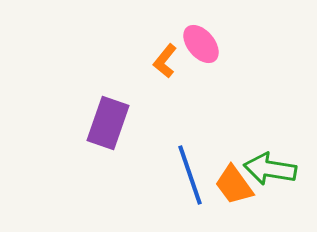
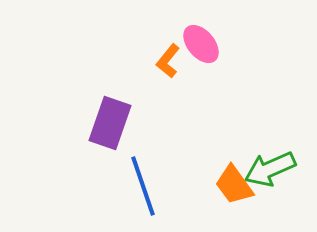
orange L-shape: moved 3 px right
purple rectangle: moved 2 px right
green arrow: rotated 33 degrees counterclockwise
blue line: moved 47 px left, 11 px down
